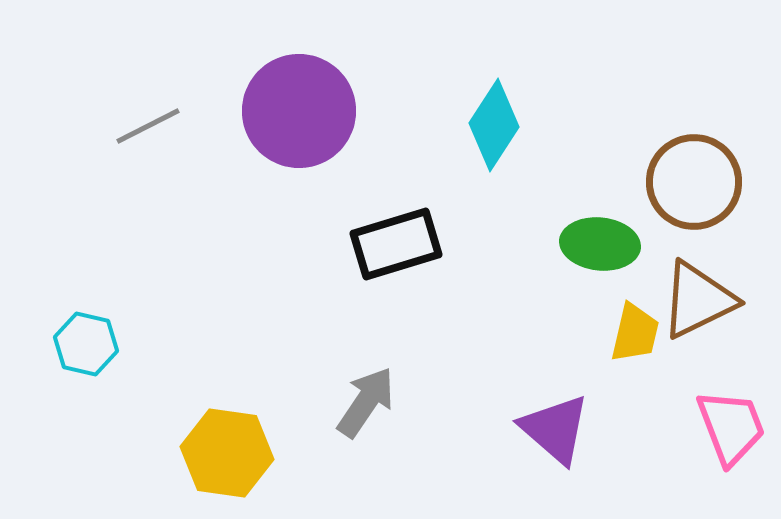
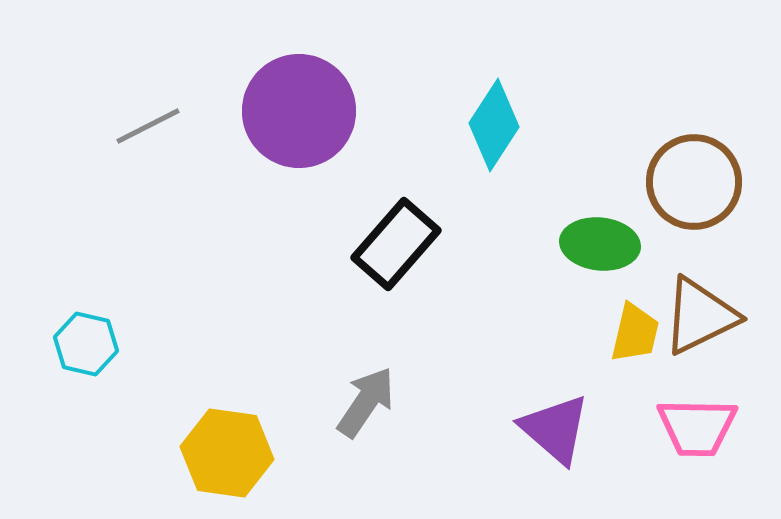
black rectangle: rotated 32 degrees counterclockwise
brown triangle: moved 2 px right, 16 px down
pink trapezoid: moved 34 px left; rotated 112 degrees clockwise
